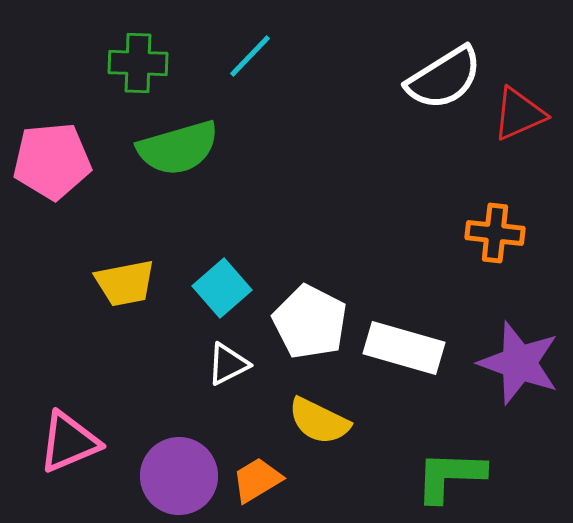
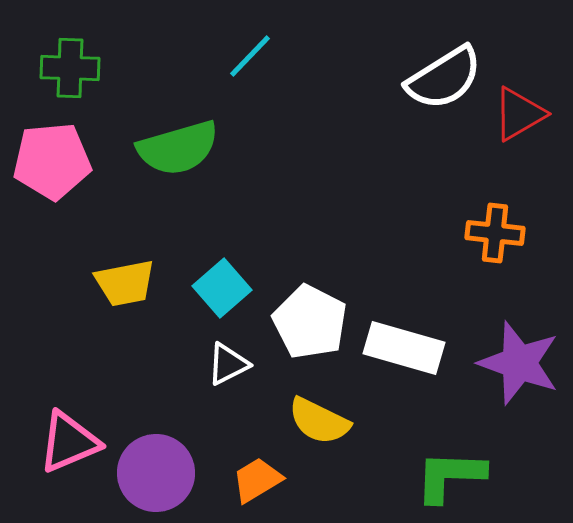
green cross: moved 68 px left, 5 px down
red triangle: rotated 6 degrees counterclockwise
purple circle: moved 23 px left, 3 px up
